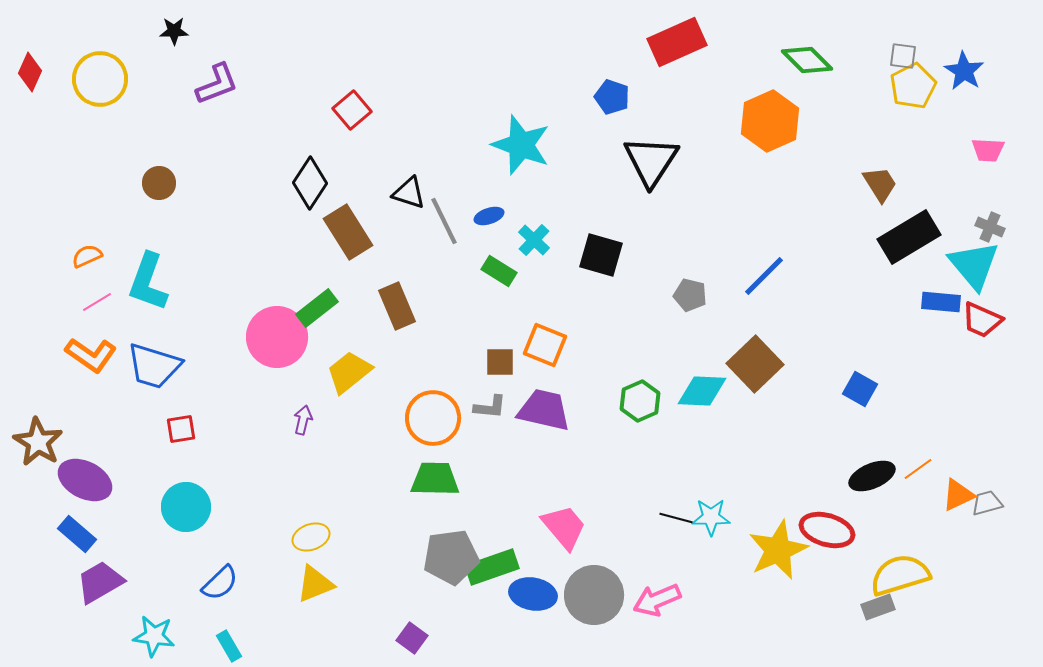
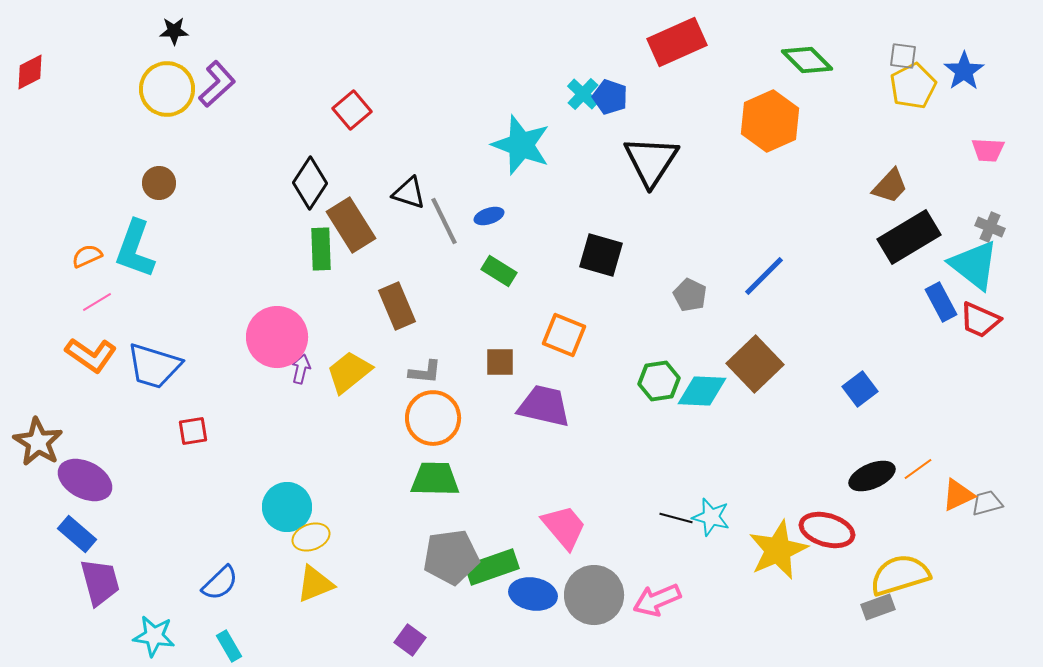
blue star at (964, 71): rotated 6 degrees clockwise
red diamond at (30, 72): rotated 39 degrees clockwise
yellow circle at (100, 79): moved 67 px right, 10 px down
purple L-shape at (217, 84): rotated 21 degrees counterclockwise
blue pentagon at (612, 97): moved 2 px left
brown trapezoid at (880, 184): moved 10 px right, 2 px down; rotated 75 degrees clockwise
brown rectangle at (348, 232): moved 3 px right, 7 px up
cyan cross at (534, 240): moved 49 px right, 146 px up
cyan triangle at (974, 265): rotated 12 degrees counterclockwise
cyan L-shape at (148, 282): moved 13 px left, 33 px up
gray pentagon at (690, 295): rotated 12 degrees clockwise
blue rectangle at (941, 302): rotated 57 degrees clockwise
green rectangle at (317, 308): moved 4 px right, 59 px up; rotated 54 degrees counterclockwise
red trapezoid at (982, 320): moved 2 px left
orange square at (545, 345): moved 19 px right, 10 px up
blue square at (860, 389): rotated 24 degrees clockwise
green hexagon at (640, 401): moved 19 px right, 20 px up; rotated 15 degrees clockwise
gray L-shape at (490, 407): moved 65 px left, 35 px up
purple trapezoid at (544, 410): moved 4 px up
purple arrow at (303, 420): moved 2 px left, 51 px up
red square at (181, 429): moved 12 px right, 2 px down
cyan circle at (186, 507): moved 101 px right
cyan star at (711, 517): rotated 15 degrees clockwise
purple trapezoid at (100, 582): rotated 105 degrees clockwise
purple square at (412, 638): moved 2 px left, 2 px down
